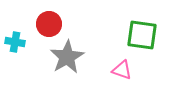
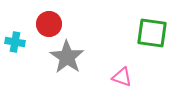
green square: moved 10 px right, 2 px up
gray star: rotated 8 degrees counterclockwise
pink triangle: moved 7 px down
